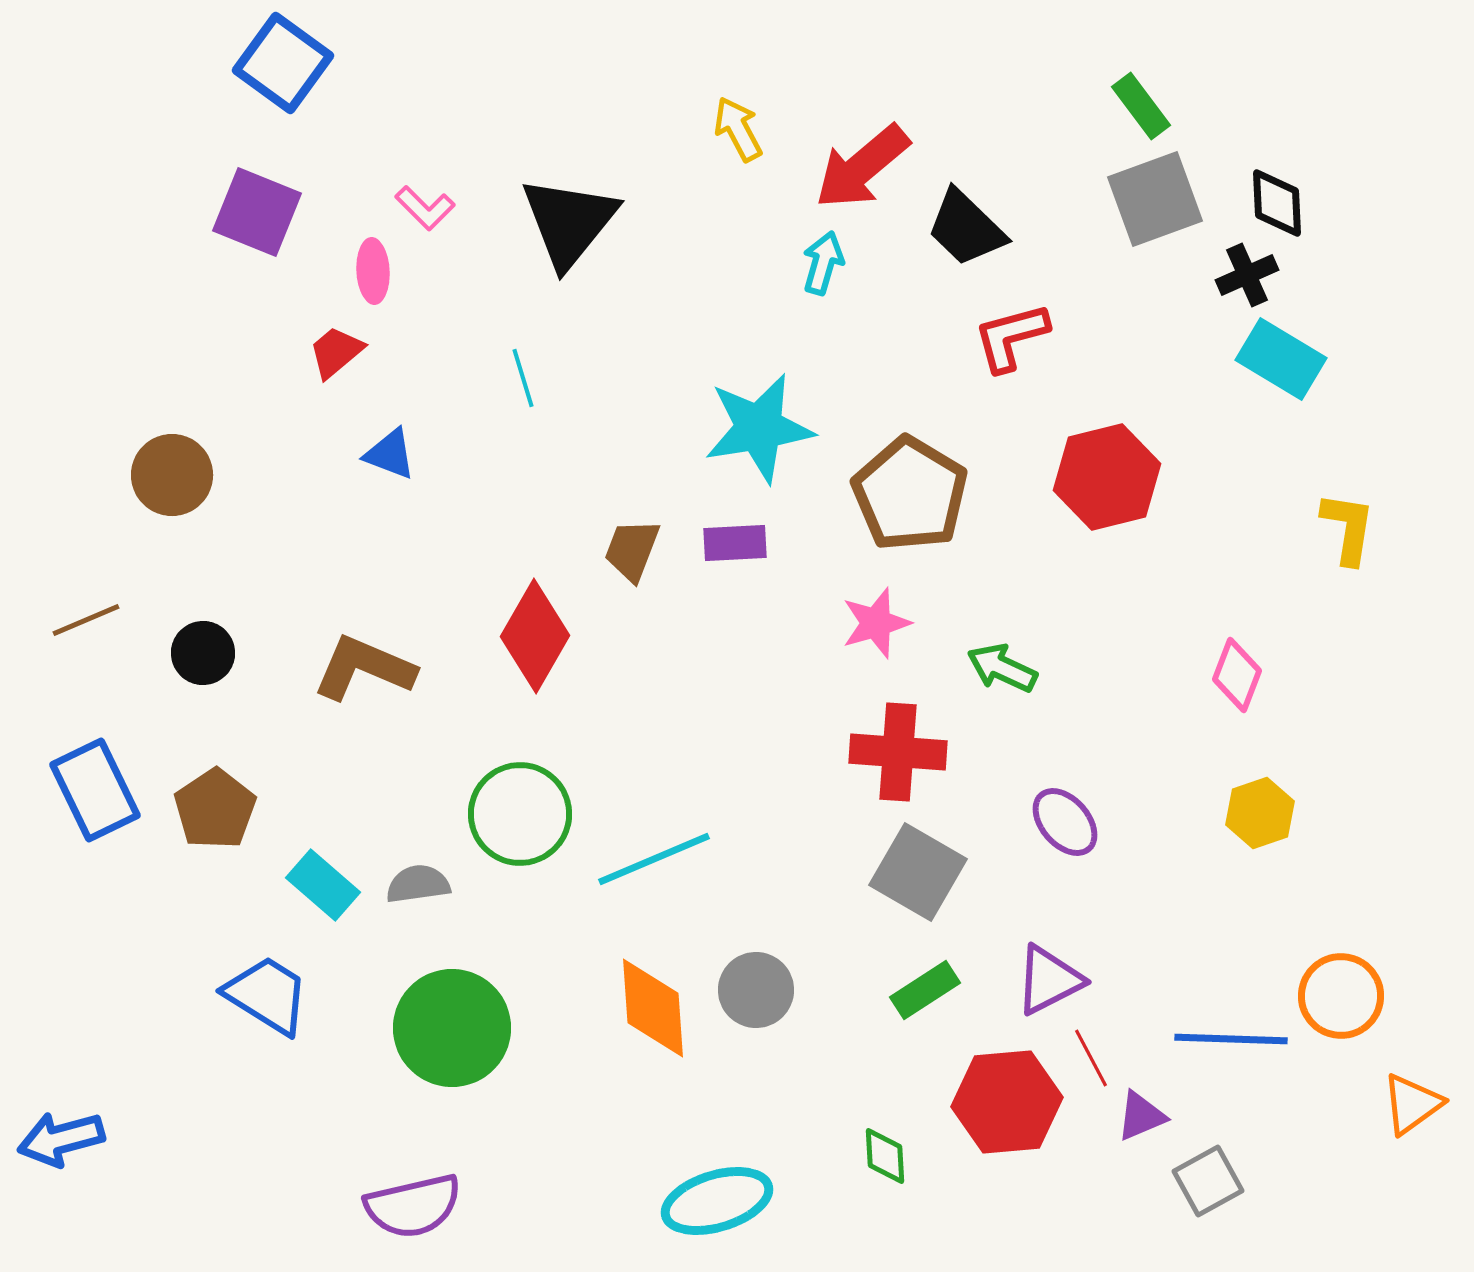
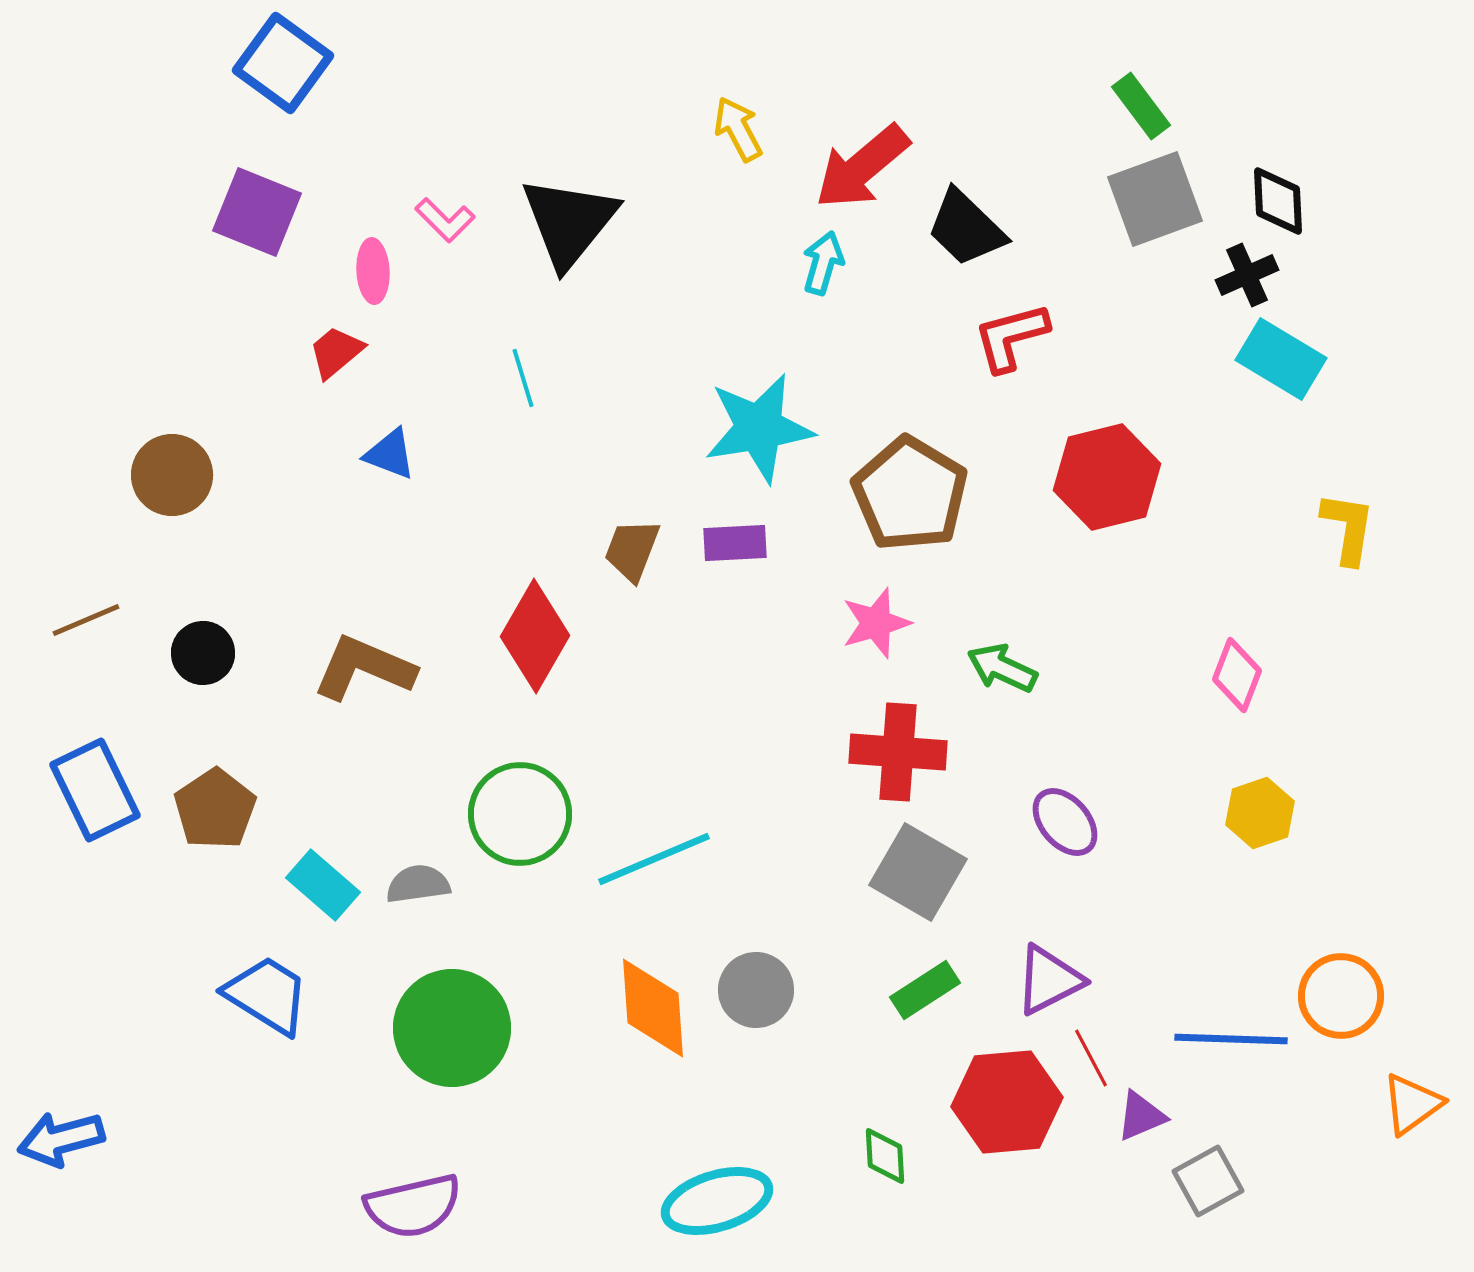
black diamond at (1277, 203): moved 1 px right, 2 px up
pink L-shape at (425, 208): moved 20 px right, 12 px down
